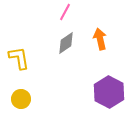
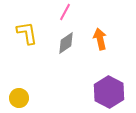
yellow L-shape: moved 8 px right, 25 px up
yellow circle: moved 2 px left, 1 px up
